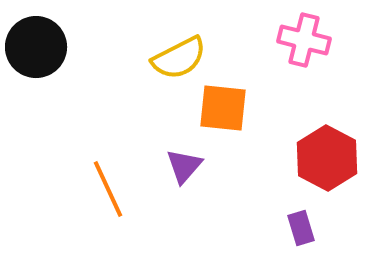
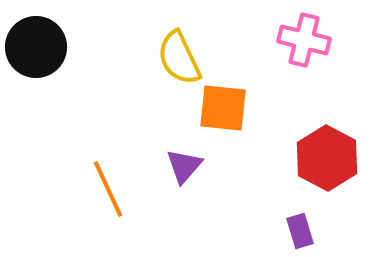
yellow semicircle: rotated 92 degrees clockwise
purple rectangle: moved 1 px left, 3 px down
